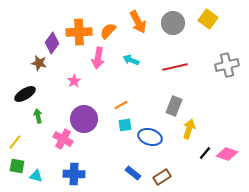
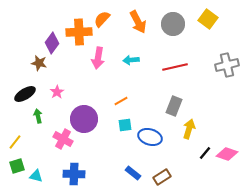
gray circle: moved 1 px down
orange semicircle: moved 6 px left, 12 px up
cyan arrow: rotated 28 degrees counterclockwise
pink star: moved 17 px left, 11 px down
orange line: moved 4 px up
green square: rotated 28 degrees counterclockwise
